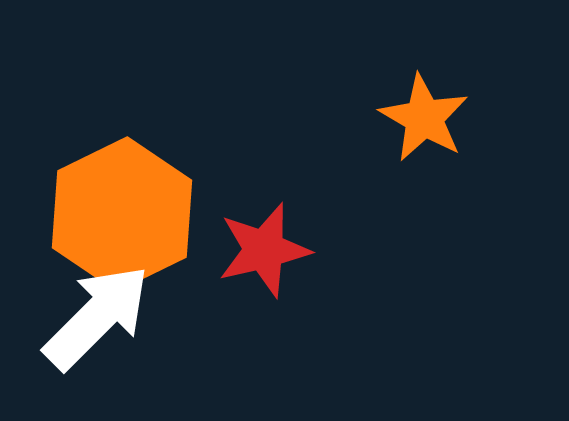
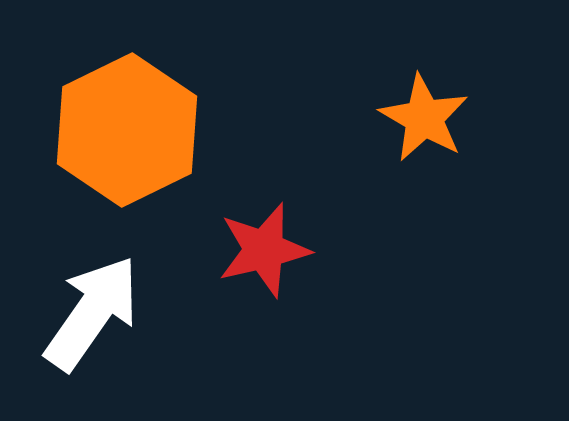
orange hexagon: moved 5 px right, 84 px up
white arrow: moved 5 px left, 4 px up; rotated 10 degrees counterclockwise
